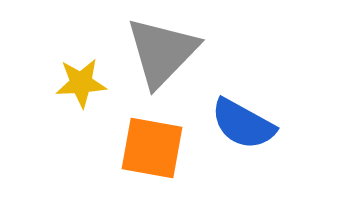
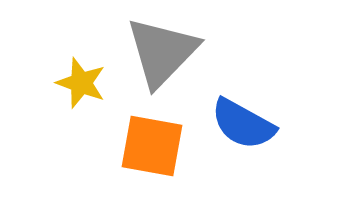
yellow star: rotated 24 degrees clockwise
orange square: moved 2 px up
